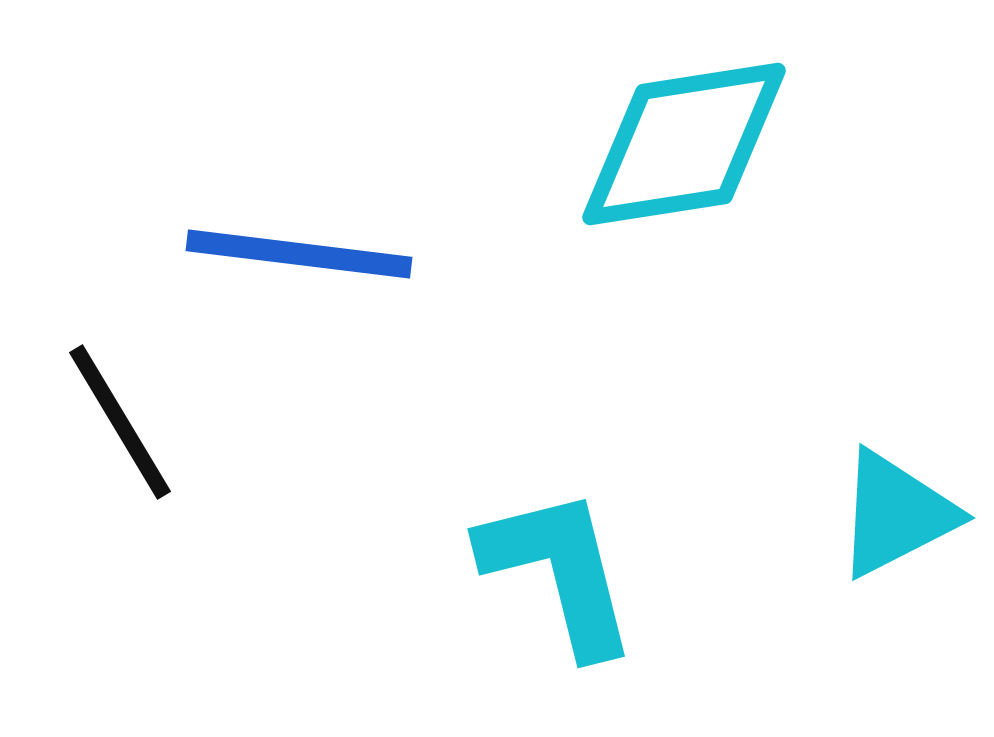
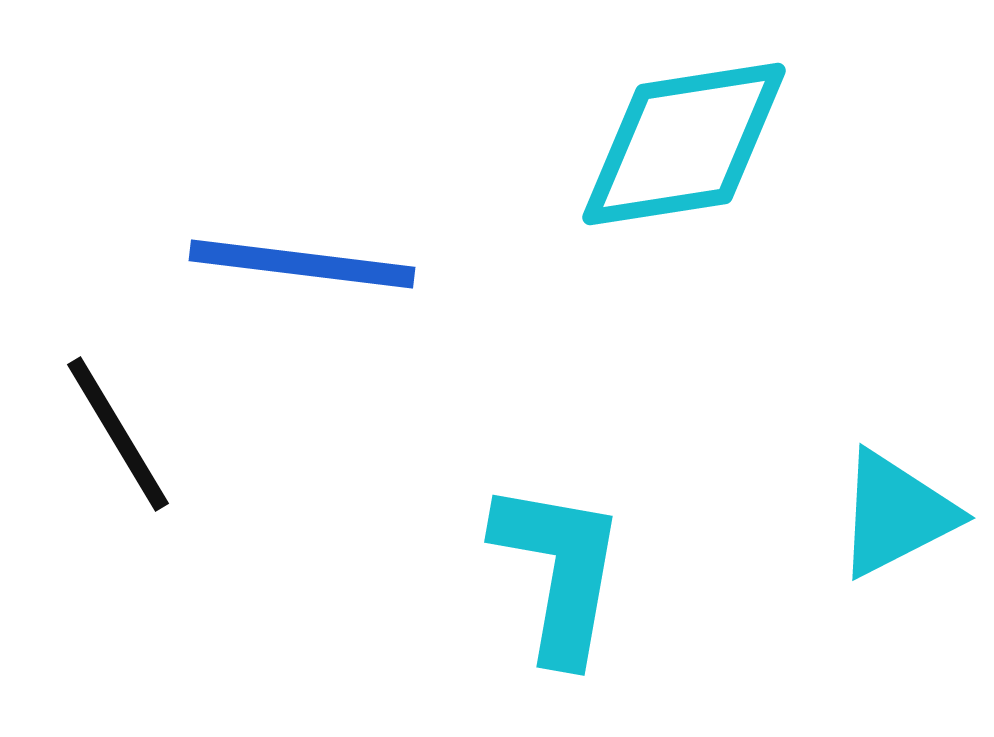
blue line: moved 3 px right, 10 px down
black line: moved 2 px left, 12 px down
cyan L-shape: rotated 24 degrees clockwise
